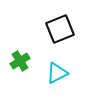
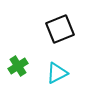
green cross: moved 2 px left, 5 px down
